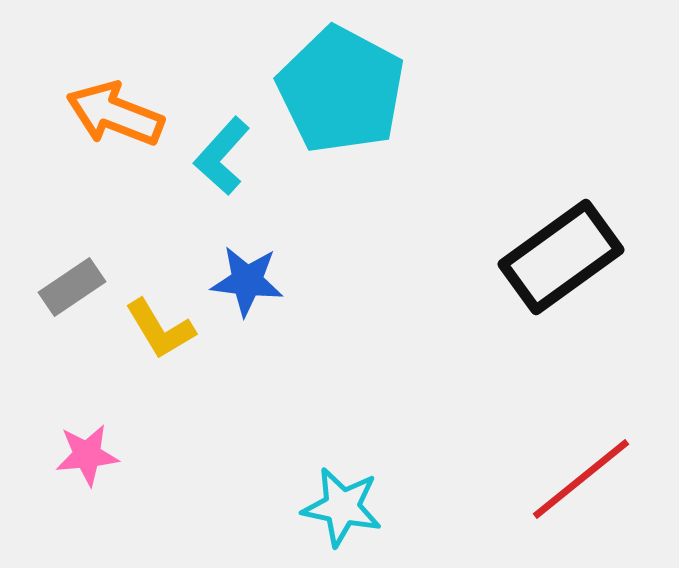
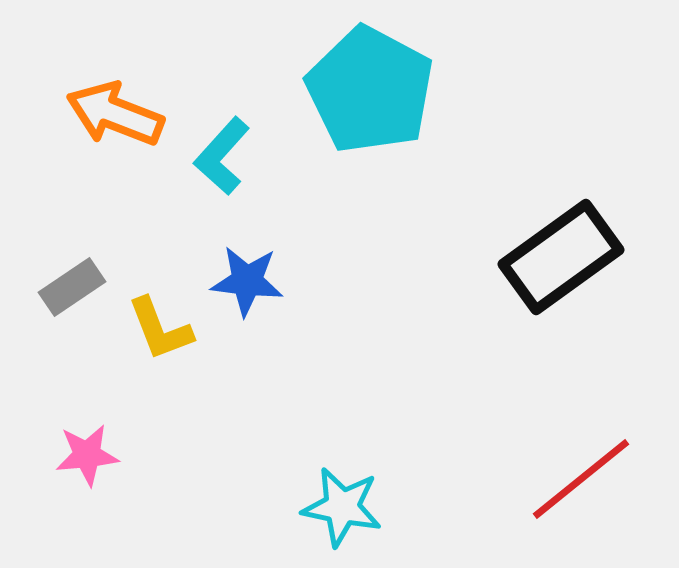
cyan pentagon: moved 29 px right
yellow L-shape: rotated 10 degrees clockwise
